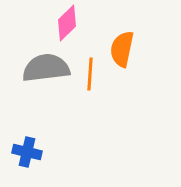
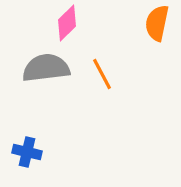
orange semicircle: moved 35 px right, 26 px up
orange line: moved 12 px right; rotated 32 degrees counterclockwise
